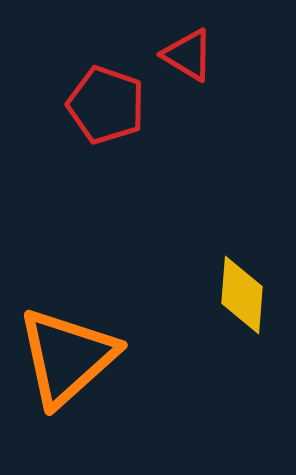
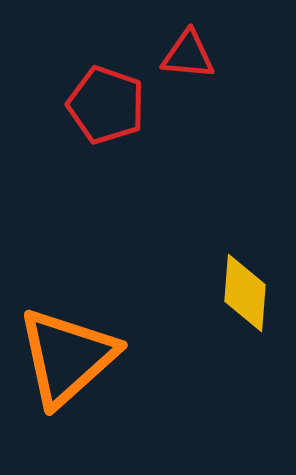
red triangle: rotated 26 degrees counterclockwise
yellow diamond: moved 3 px right, 2 px up
